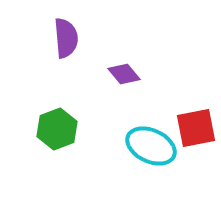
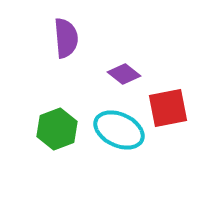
purple diamond: rotated 12 degrees counterclockwise
red square: moved 28 px left, 20 px up
cyan ellipse: moved 32 px left, 16 px up
